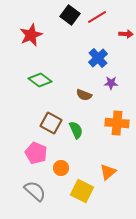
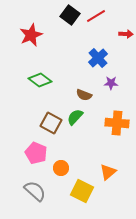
red line: moved 1 px left, 1 px up
green semicircle: moved 1 px left, 13 px up; rotated 114 degrees counterclockwise
